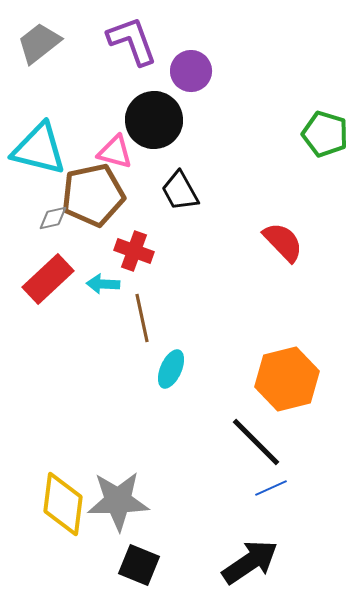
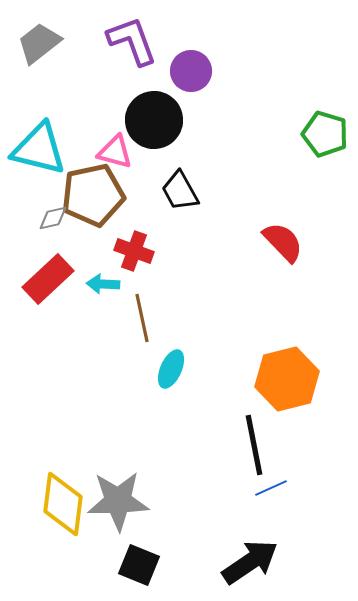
black line: moved 2 px left, 3 px down; rotated 34 degrees clockwise
